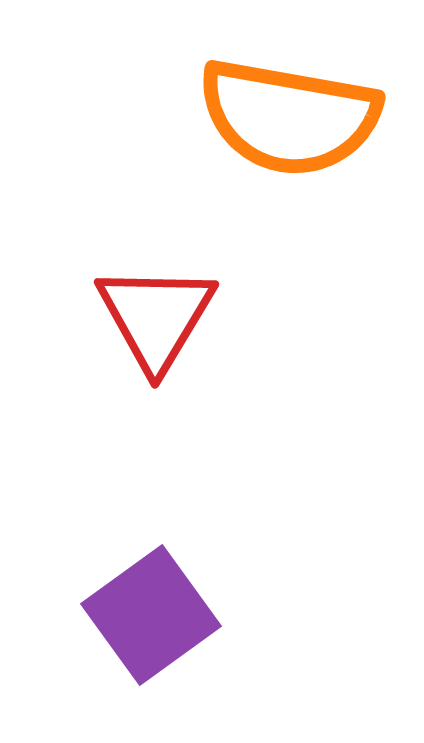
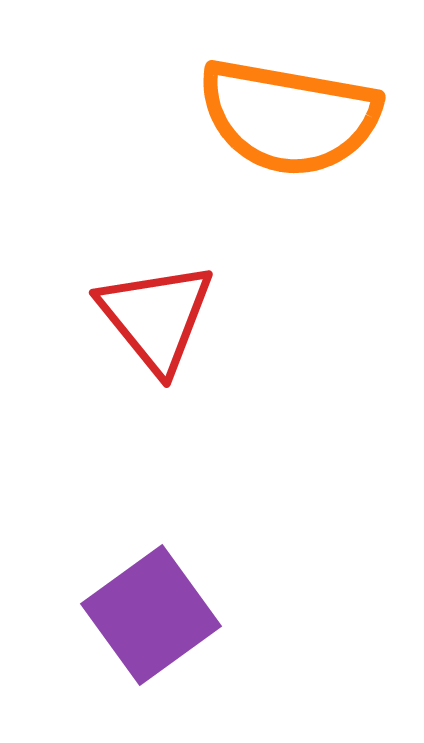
red triangle: rotated 10 degrees counterclockwise
